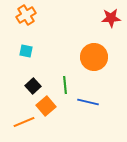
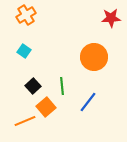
cyan square: moved 2 px left; rotated 24 degrees clockwise
green line: moved 3 px left, 1 px down
blue line: rotated 65 degrees counterclockwise
orange square: moved 1 px down
orange line: moved 1 px right, 1 px up
